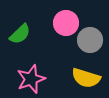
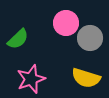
green semicircle: moved 2 px left, 5 px down
gray circle: moved 2 px up
